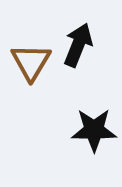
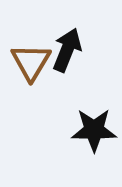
black arrow: moved 11 px left, 5 px down
